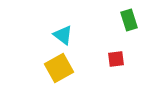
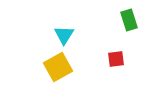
cyan triangle: moved 1 px right; rotated 25 degrees clockwise
yellow square: moved 1 px left, 1 px up
